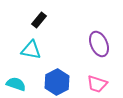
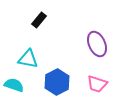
purple ellipse: moved 2 px left
cyan triangle: moved 3 px left, 9 px down
cyan semicircle: moved 2 px left, 1 px down
